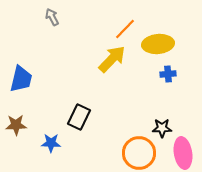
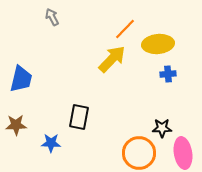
black rectangle: rotated 15 degrees counterclockwise
